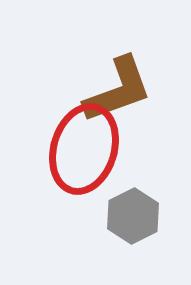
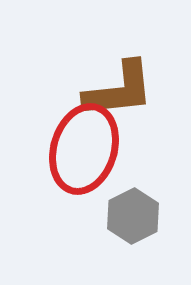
brown L-shape: moved 1 px right; rotated 14 degrees clockwise
